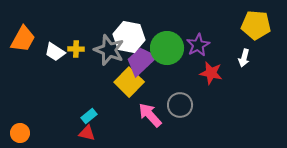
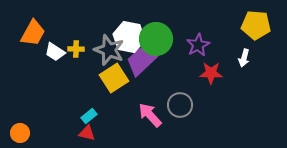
orange trapezoid: moved 10 px right, 6 px up
green circle: moved 11 px left, 9 px up
red star: rotated 10 degrees counterclockwise
yellow square: moved 15 px left, 4 px up; rotated 12 degrees clockwise
